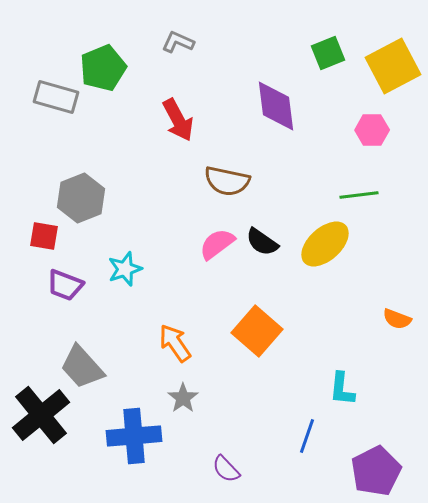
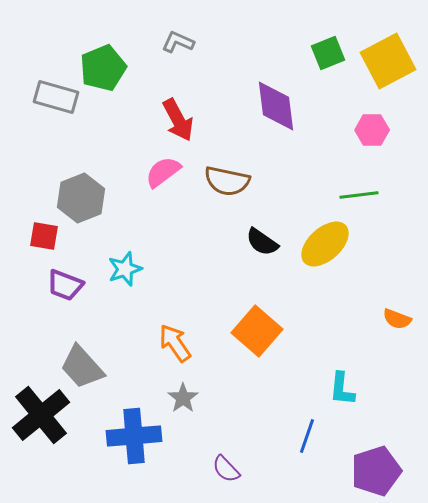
yellow square: moved 5 px left, 5 px up
pink semicircle: moved 54 px left, 72 px up
purple pentagon: rotated 9 degrees clockwise
